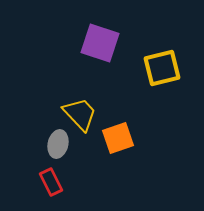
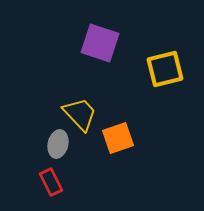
yellow square: moved 3 px right, 1 px down
